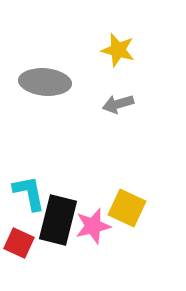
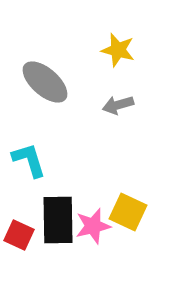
gray ellipse: rotated 36 degrees clockwise
gray arrow: moved 1 px down
cyan L-shape: moved 33 px up; rotated 6 degrees counterclockwise
yellow square: moved 1 px right, 4 px down
black rectangle: rotated 15 degrees counterclockwise
red square: moved 8 px up
